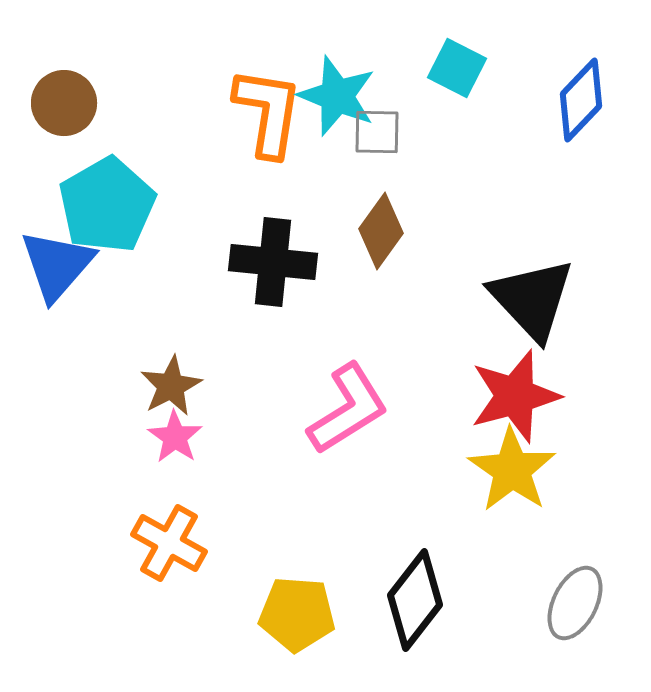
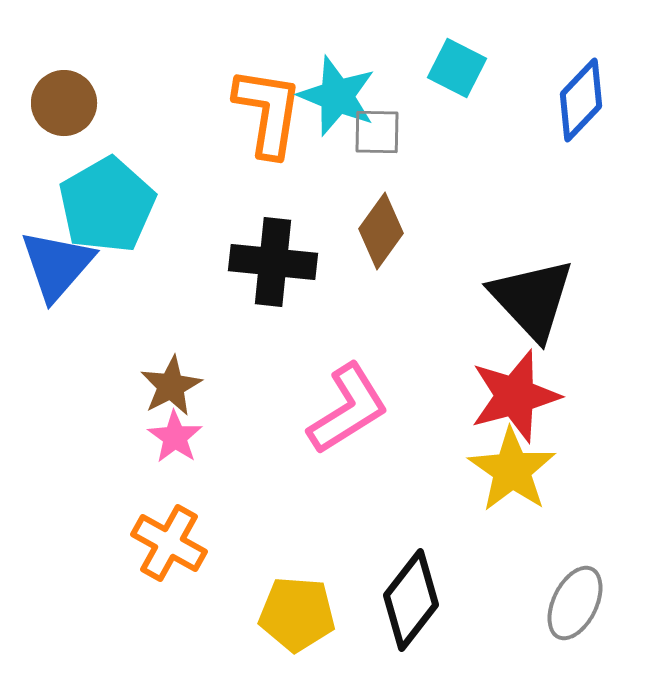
black diamond: moved 4 px left
